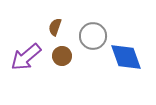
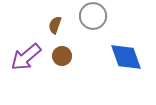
brown semicircle: moved 2 px up
gray circle: moved 20 px up
